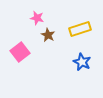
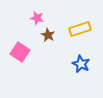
pink square: rotated 18 degrees counterclockwise
blue star: moved 1 px left, 2 px down
